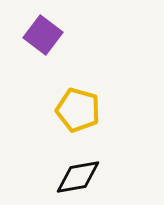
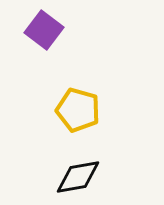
purple square: moved 1 px right, 5 px up
